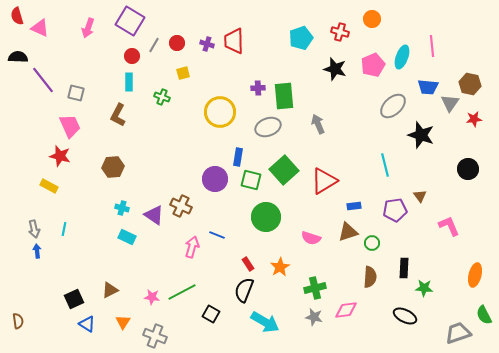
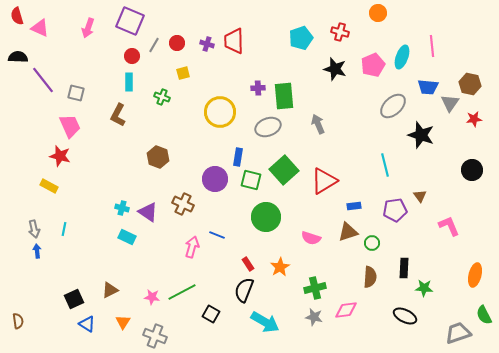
orange circle at (372, 19): moved 6 px right, 6 px up
purple square at (130, 21): rotated 8 degrees counterclockwise
brown hexagon at (113, 167): moved 45 px right, 10 px up; rotated 25 degrees clockwise
black circle at (468, 169): moved 4 px right, 1 px down
brown cross at (181, 206): moved 2 px right, 2 px up
purple triangle at (154, 215): moved 6 px left, 3 px up
